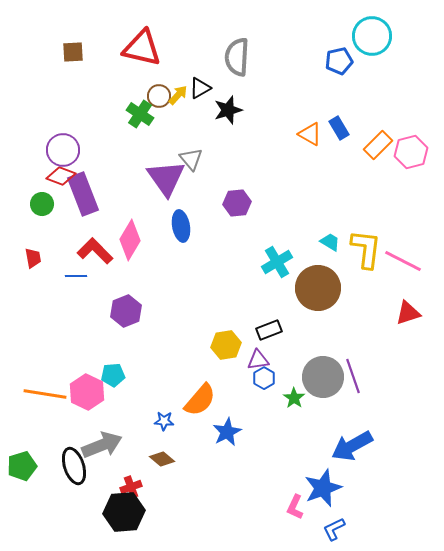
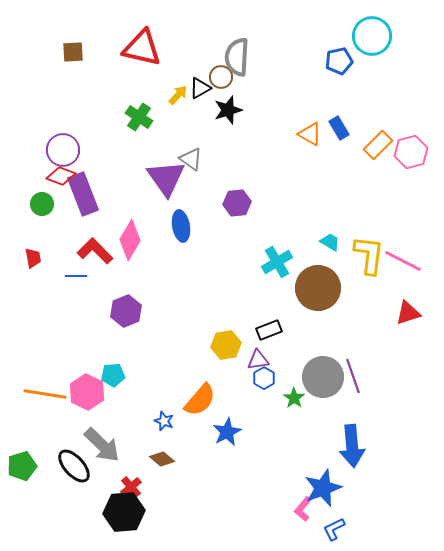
brown circle at (159, 96): moved 62 px right, 19 px up
green cross at (140, 114): moved 1 px left, 3 px down
gray triangle at (191, 159): rotated 15 degrees counterclockwise
yellow L-shape at (366, 249): moved 3 px right, 6 px down
blue star at (164, 421): rotated 18 degrees clockwise
gray arrow at (102, 445): rotated 66 degrees clockwise
blue arrow at (352, 446): rotated 66 degrees counterclockwise
black ellipse at (74, 466): rotated 24 degrees counterclockwise
red cross at (131, 487): rotated 20 degrees counterclockwise
pink L-shape at (295, 507): moved 8 px right, 2 px down; rotated 15 degrees clockwise
